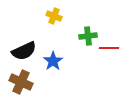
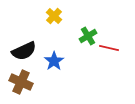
yellow cross: rotated 21 degrees clockwise
green cross: rotated 24 degrees counterclockwise
red line: rotated 12 degrees clockwise
blue star: moved 1 px right
